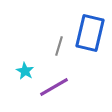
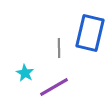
gray line: moved 2 px down; rotated 18 degrees counterclockwise
cyan star: moved 2 px down
